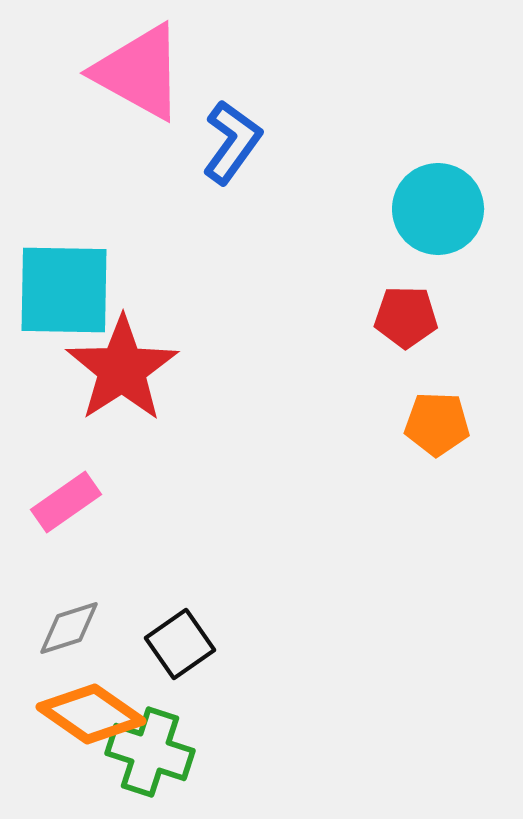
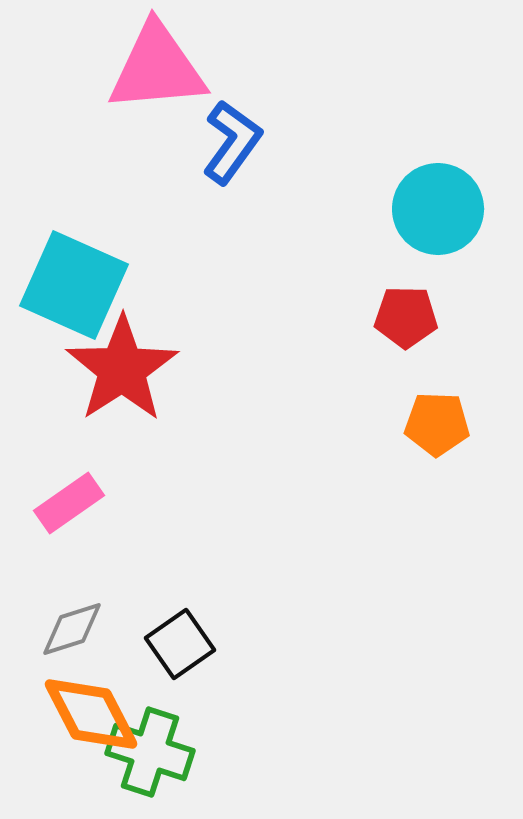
pink triangle: moved 18 px right, 4 px up; rotated 34 degrees counterclockwise
cyan square: moved 10 px right, 5 px up; rotated 23 degrees clockwise
pink rectangle: moved 3 px right, 1 px down
gray diamond: moved 3 px right, 1 px down
orange diamond: rotated 28 degrees clockwise
